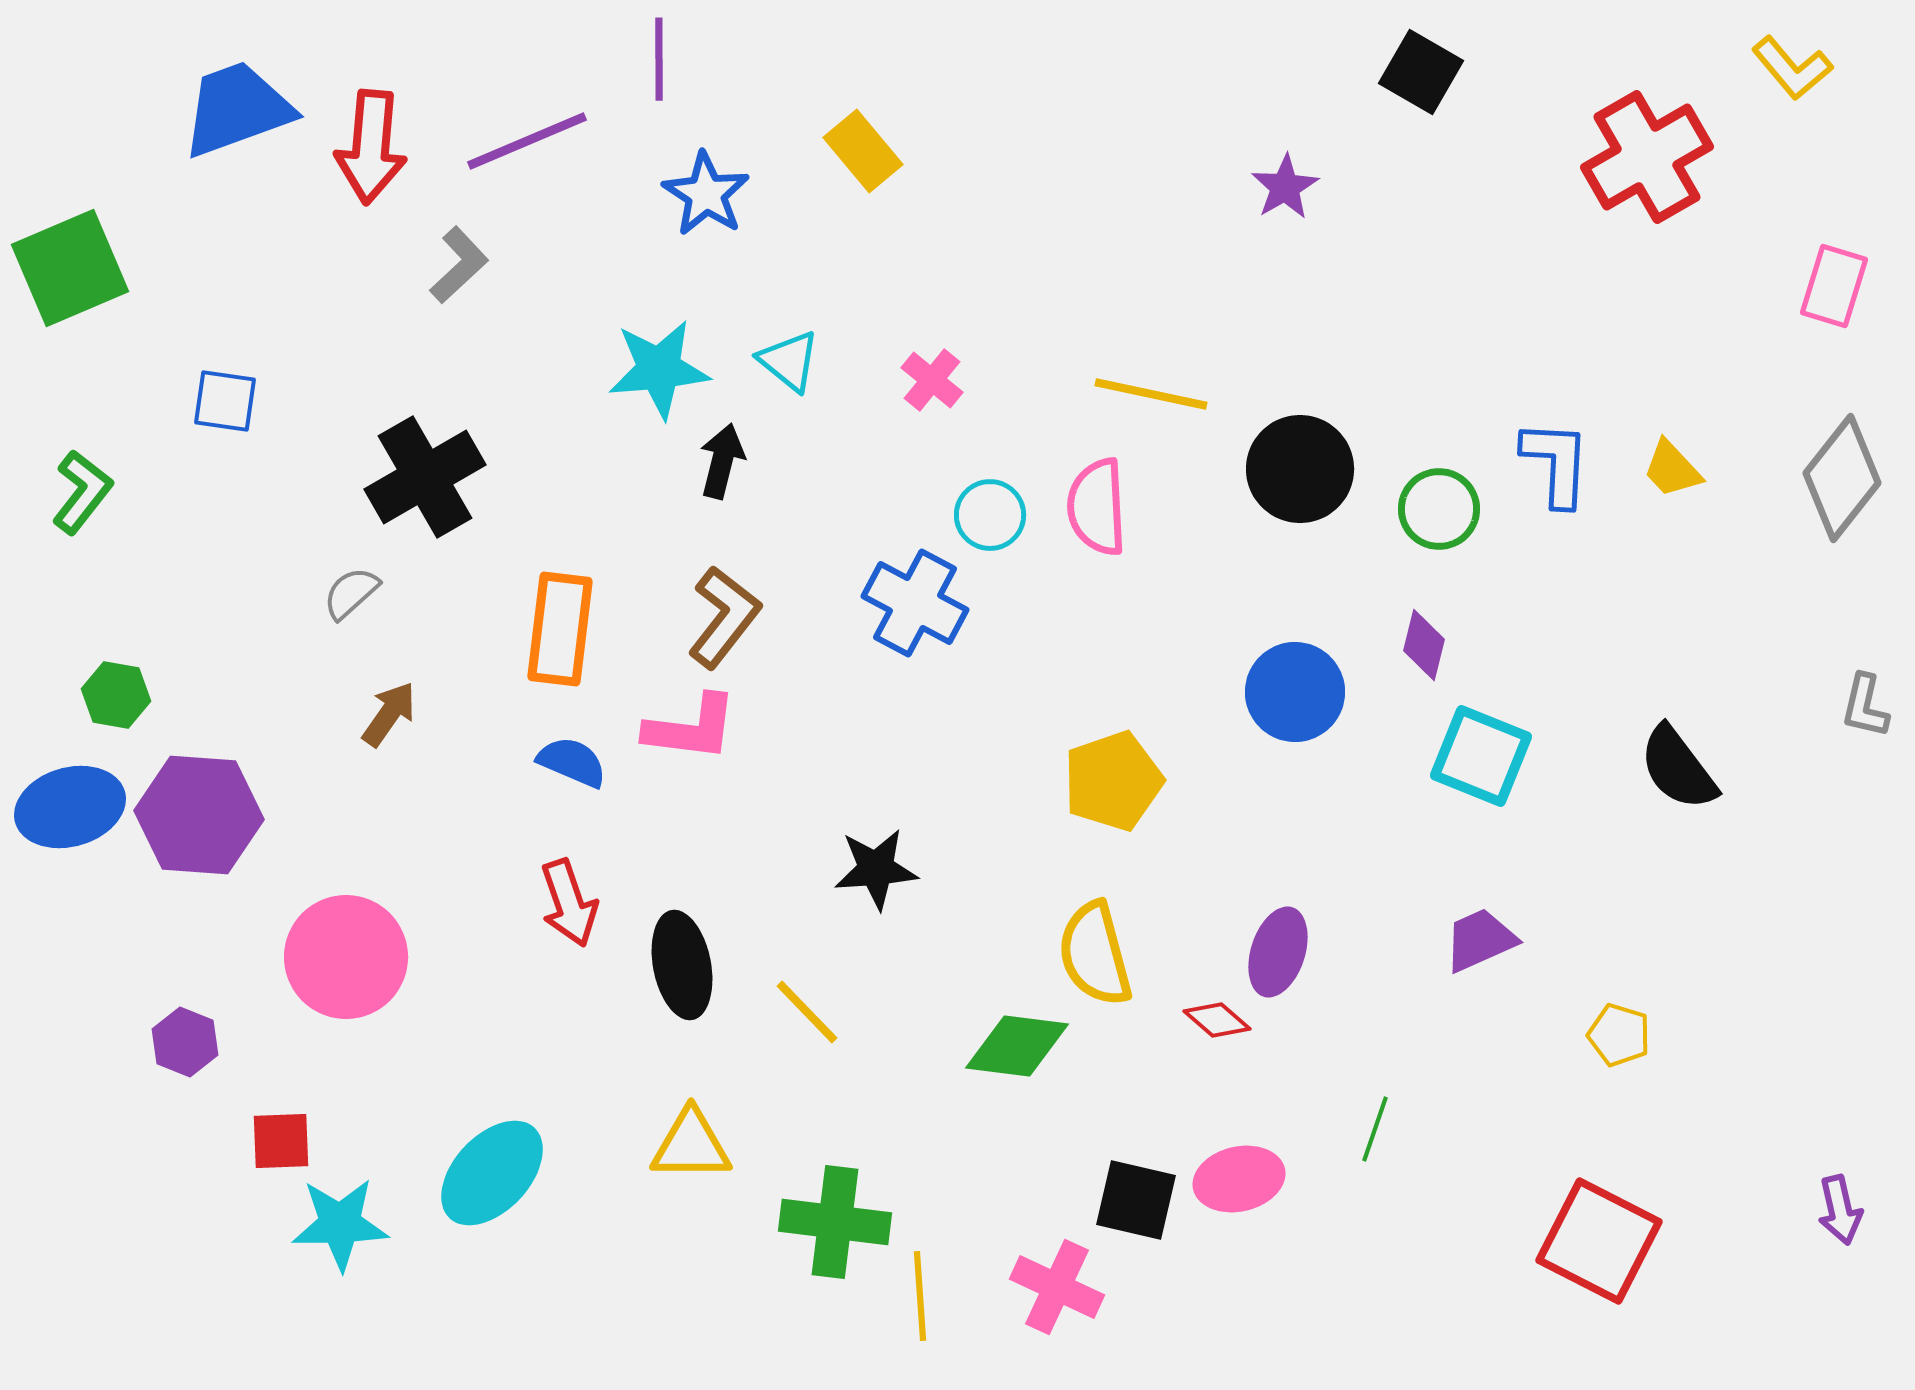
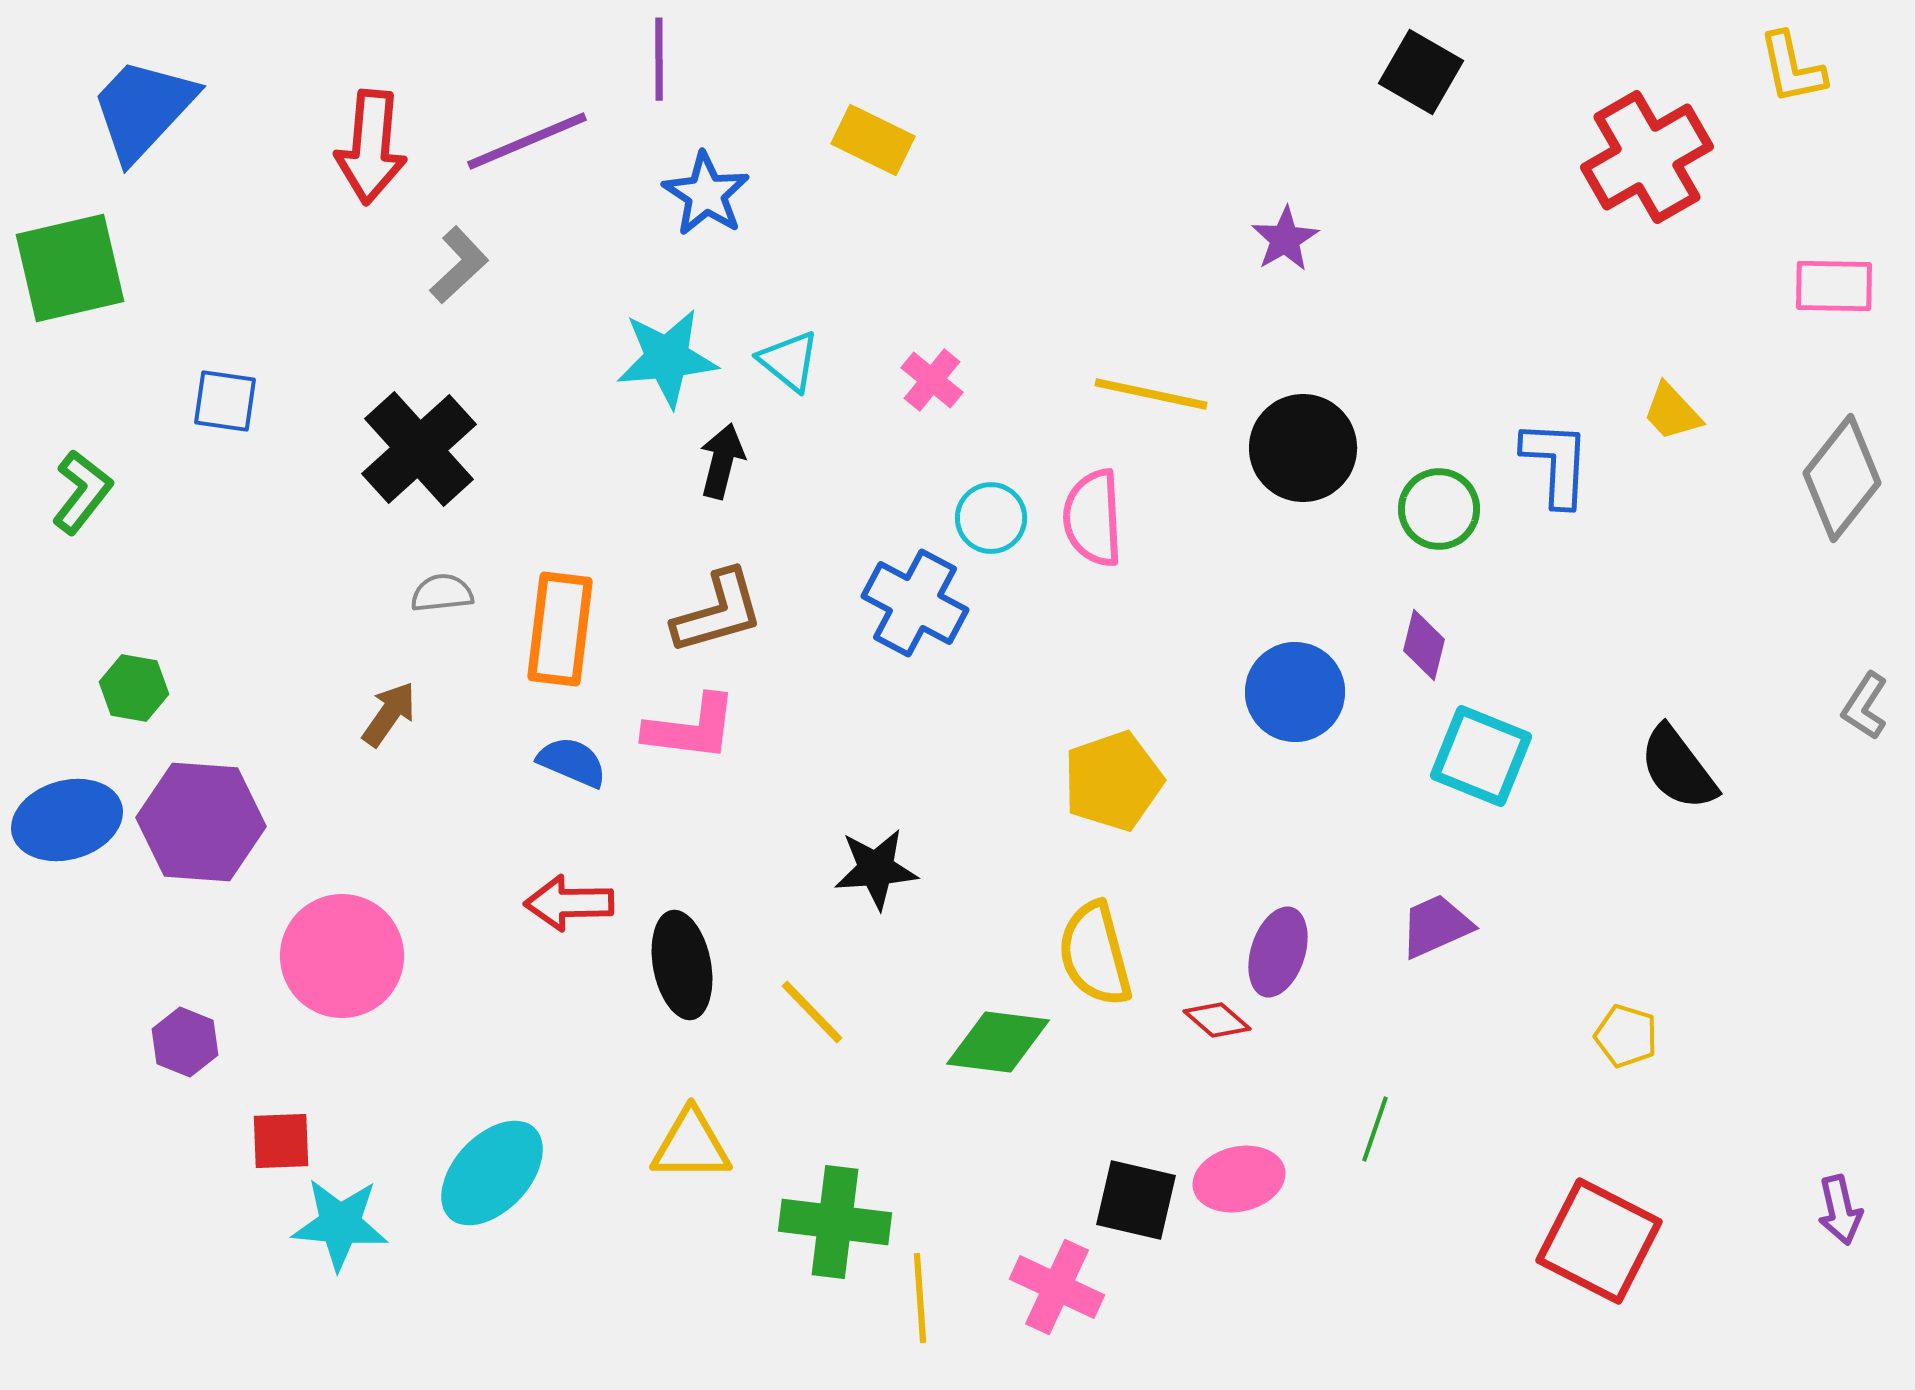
yellow L-shape at (1792, 68): rotated 28 degrees clockwise
blue trapezoid at (237, 109): moved 94 px left; rotated 27 degrees counterclockwise
yellow rectangle at (863, 151): moved 10 px right, 11 px up; rotated 24 degrees counterclockwise
purple star at (1285, 187): moved 52 px down
green square at (70, 268): rotated 10 degrees clockwise
pink rectangle at (1834, 286): rotated 74 degrees clockwise
cyan star at (659, 369): moved 8 px right, 11 px up
black circle at (1300, 469): moved 3 px right, 21 px up
yellow trapezoid at (1672, 469): moved 57 px up
black cross at (425, 477): moved 6 px left, 28 px up; rotated 12 degrees counterclockwise
pink semicircle at (1097, 507): moved 4 px left, 11 px down
cyan circle at (990, 515): moved 1 px right, 3 px down
gray semicircle at (351, 593): moved 91 px right; rotated 36 degrees clockwise
brown L-shape at (724, 617): moved 6 px left, 5 px up; rotated 36 degrees clockwise
green hexagon at (116, 695): moved 18 px right, 7 px up
gray L-shape at (1865, 706): rotated 20 degrees clockwise
blue ellipse at (70, 807): moved 3 px left, 13 px down
purple hexagon at (199, 815): moved 2 px right, 7 px down
red arrow at (569, 903): rotated 108 degrees clockwise
purple trapezoid at (1480, 940): moved 44 px left, 14 px up
pink circle at (346, 957): moved 4 px left, 1 px up
yellow line at (807, 1012): moved 5 px right
yellow pentagon at (1619, 1035): moved 7 px right, 1 px down
green diamond at (1017, 1046): moved 19 px left, 4 px up
cyan star at (340, 1224): rotated 6 degrees clockwise
yellow line at (920, 1296): moved 2 px down
